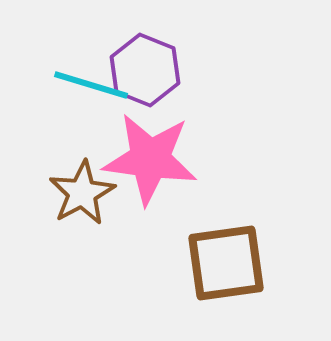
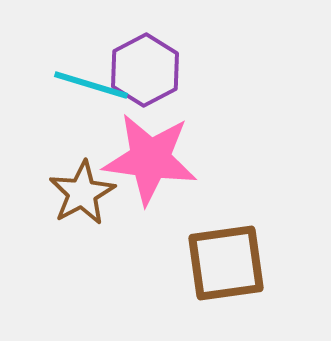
purple hexagon: rotated 10 degrees clockwise
